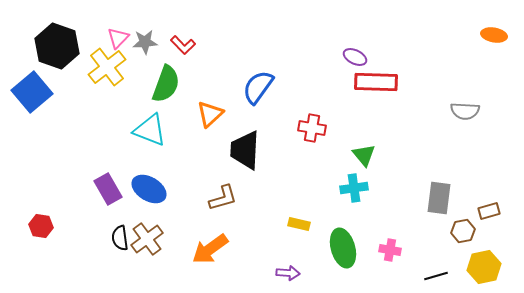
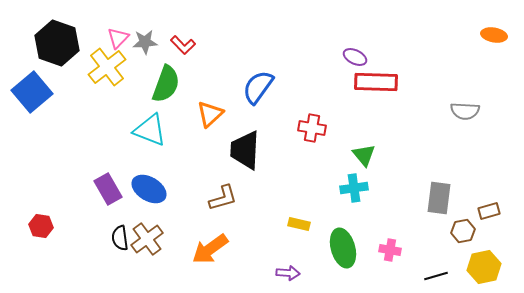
black hexagon: moved 3 px up
